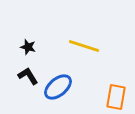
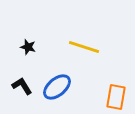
yellow line: moved 1 px down
black L-shape: moved 6 px left, 10 px down
blue ellipse: moved 1 px left
